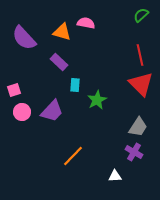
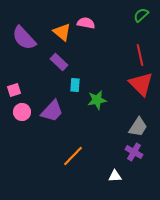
orange triangle: rotated 24 degrees clockwise
green star: rotated 18 degrees clockwise
